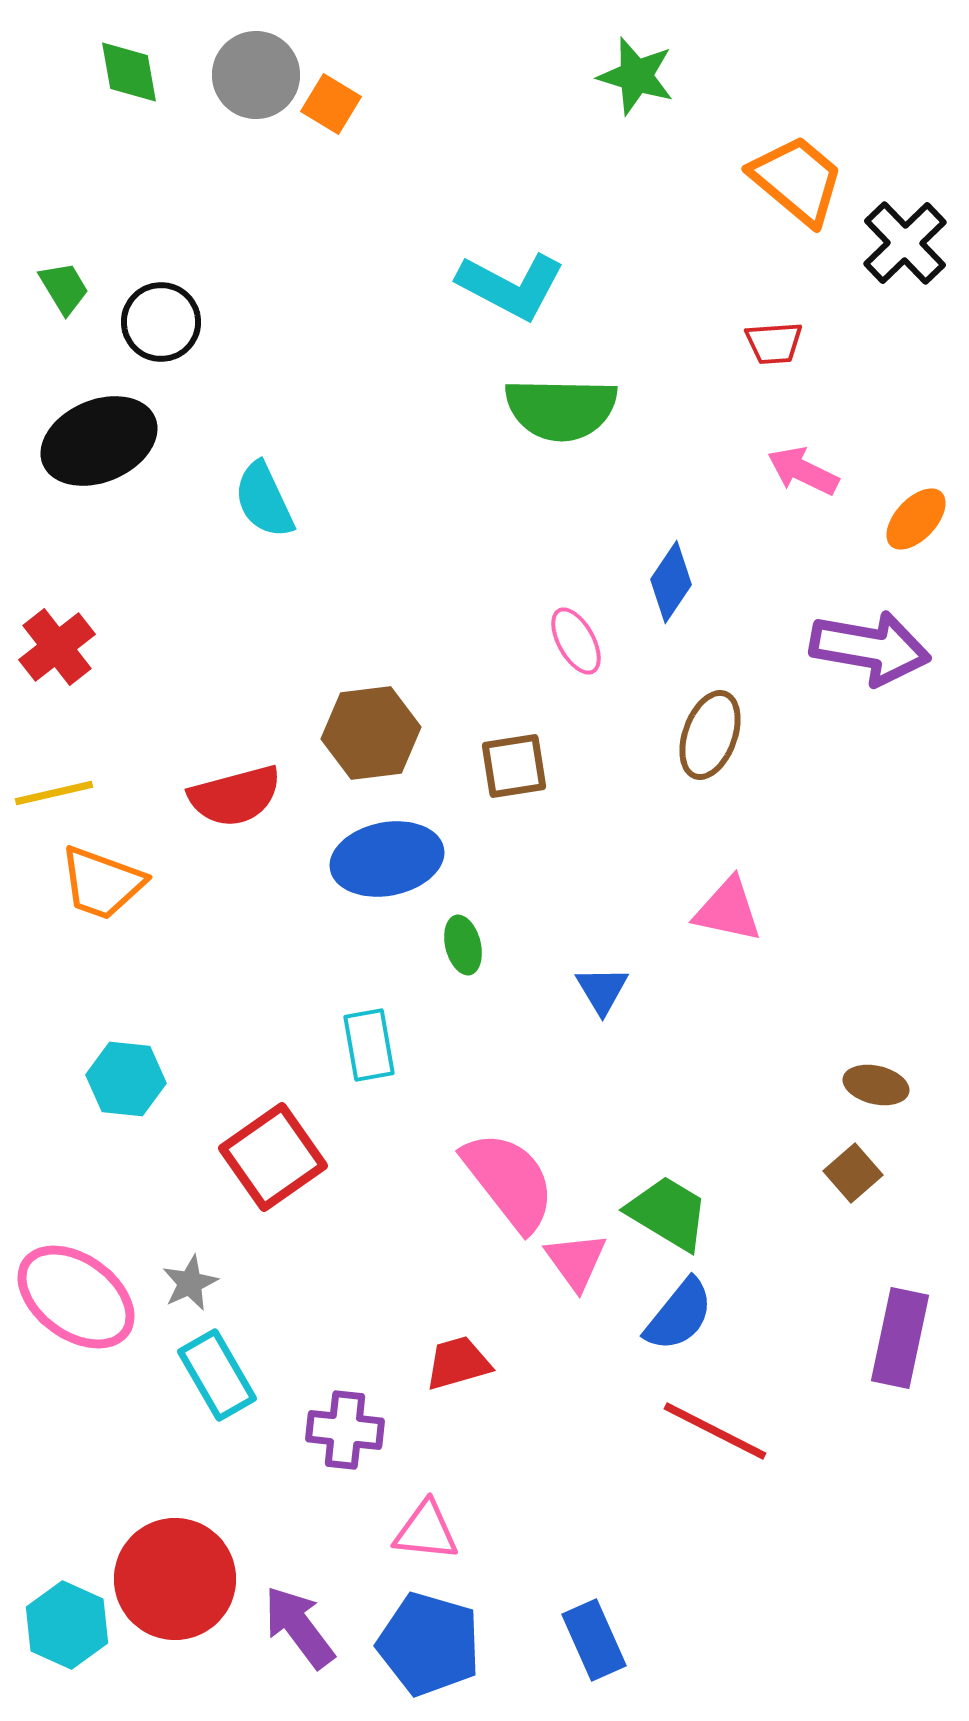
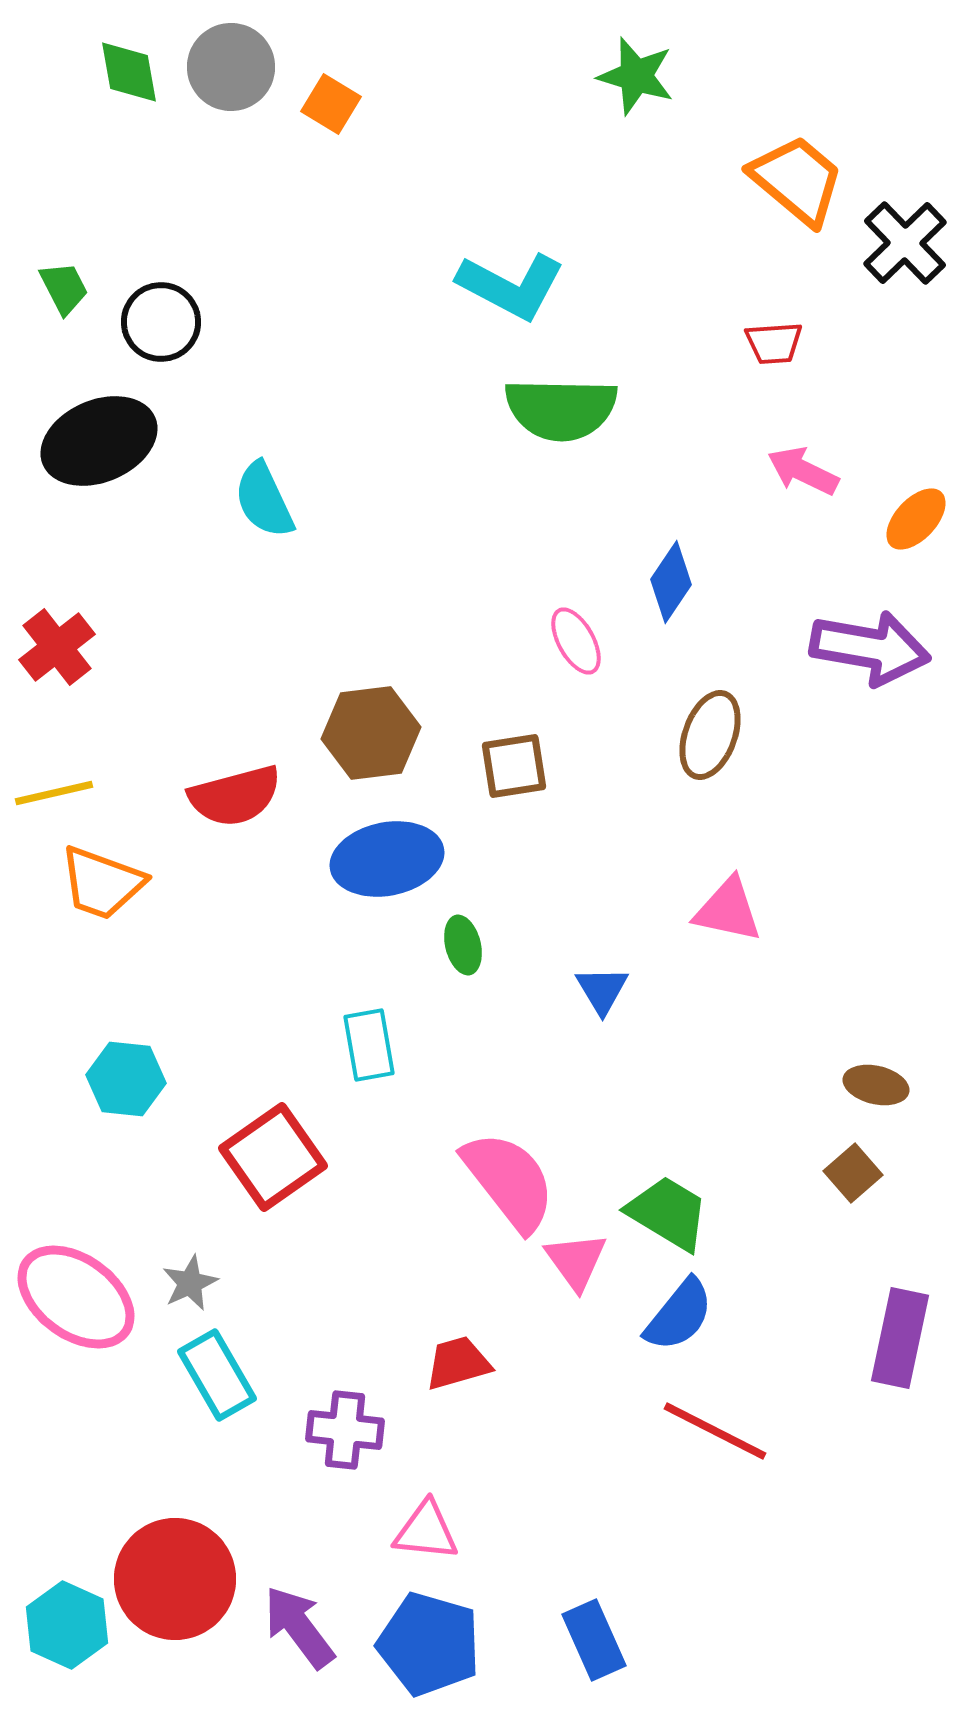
gray circle at (256, 75): moved 25 px left, 8 px up
green trapezoid at (64, 288): rotated 4 degrees clockwise
